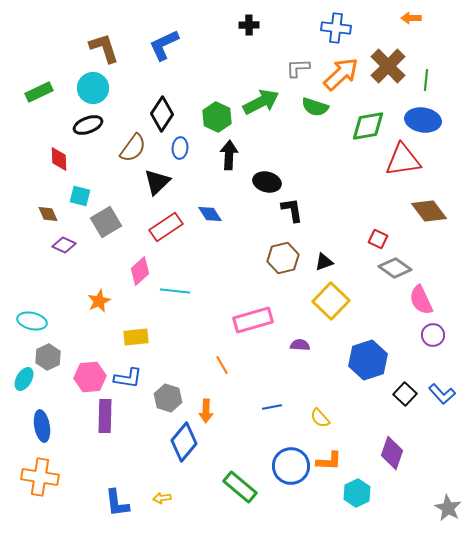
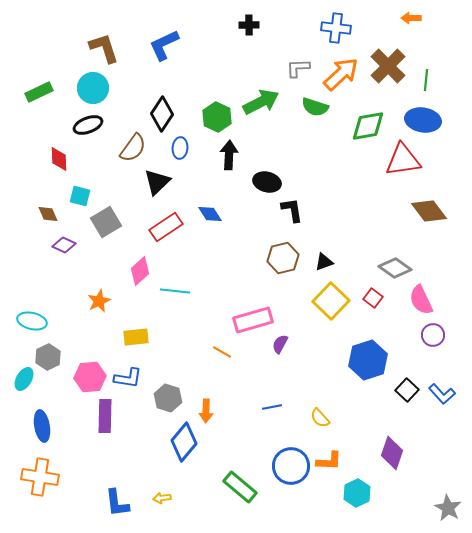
red square at (378, 239): moved 5 px left, 59 px down; rotated 12 degrees clockwise
purple semicircle at (300, 345): moved 20 px left, 1 px up; rotated 66 degrees counterclockwise
orange line at (222, 365): moved 13 px up; rotated 30 degrees counterclockwise
black square at (405, 394): moved 2 px right, 4 px up
